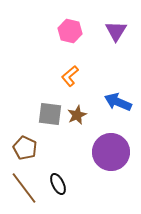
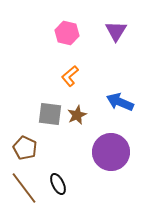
pink hexagon: moved 3 px left, 2 px down
blue arrow: moved 2 px right
